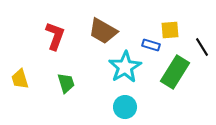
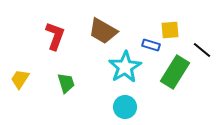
black line: moved 3 px down; rotated 18 degrees counterclockwise
yellow trapezoid: rotated 50 degrees clockwise
